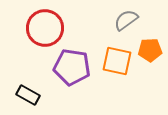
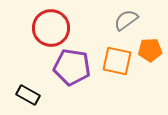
red circle: moved 6 px right
